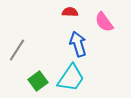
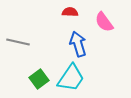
gray line: moved 1 px right, 8 px up; rotated 70 degrees clockwise
green square: moved 1 px right, 2 px up
